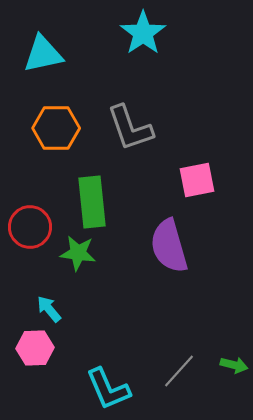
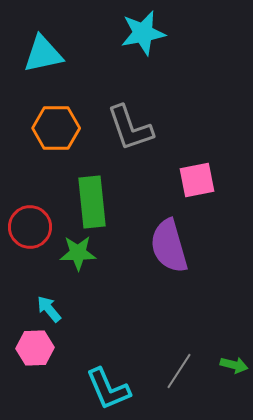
cyan star: rotated 24 degrees clockwise
green star: rotated 9 degrees counterclockwise
gray line: rotated 9 degrees counterclockwise
